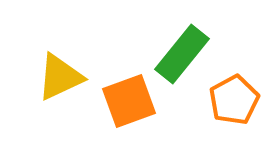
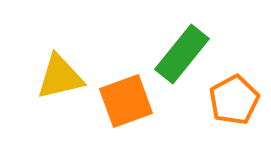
yellow triangle: rotated 12 degrees clockwise
orange square: moved 3 px left
